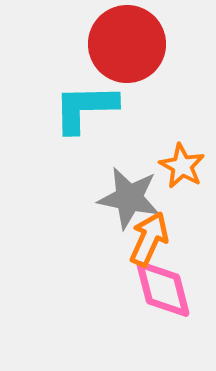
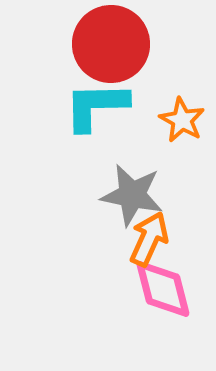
red circle: moved 16 px left
cyan L-shape: moved 11 px right, 2 px up
orange star: moved 46 px up
gray star: moved 3 px right, 3 px up
